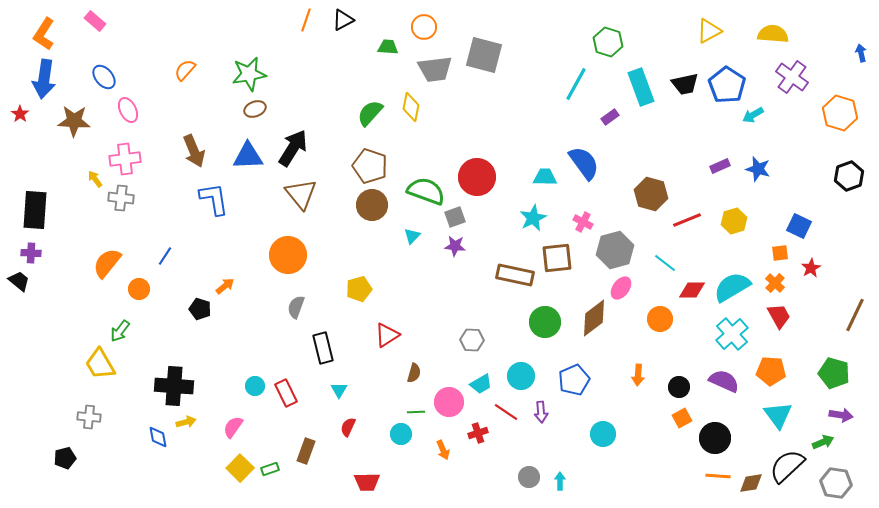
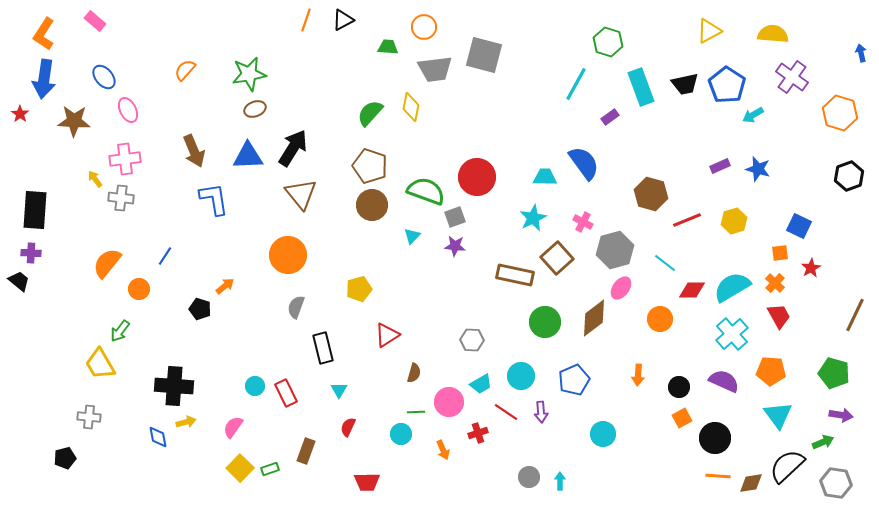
brown square at (557, 258): rotated 36 degrees counterclockwise
